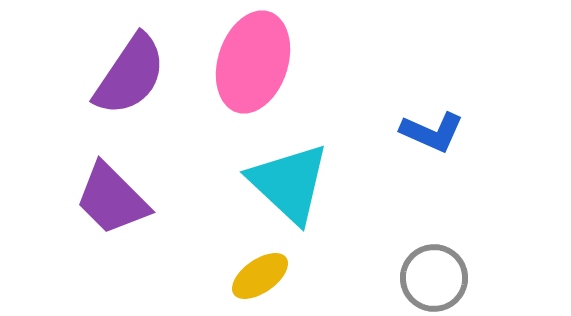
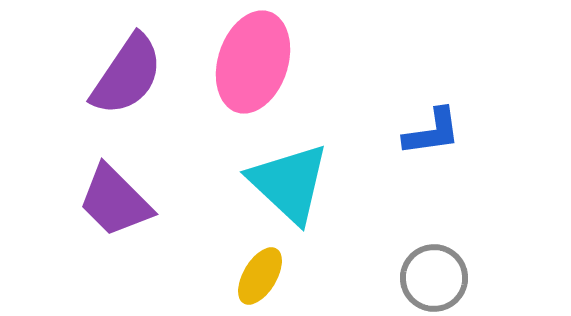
purple semicircle: moved 3 px left
blue L-shape: rotated 32 degrees counterclockwise
purple trapezoid: moved 3 px right, 2 px down
yellow ellipse: rotated 24 degrees counterclockwise
